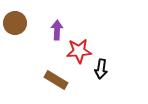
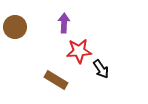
brown circle: moved 4 px down
purple arrow: moved 7 px right, 7 px up
black arrow: rotated 42 degrees counterclockwise
